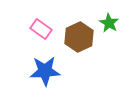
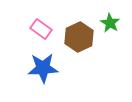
green star: moved 1 px right
blue star: moved 2 px left, 3 px up
